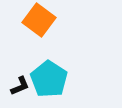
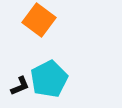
cyan pentagon: rotated 12 degrees clockwise
